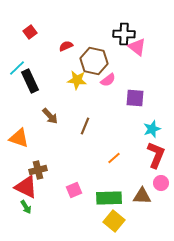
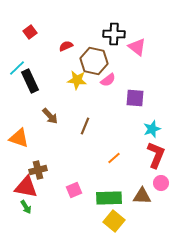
black cross: moved 10 px left
red triangle: rotated 15 degrees counterclockwise
